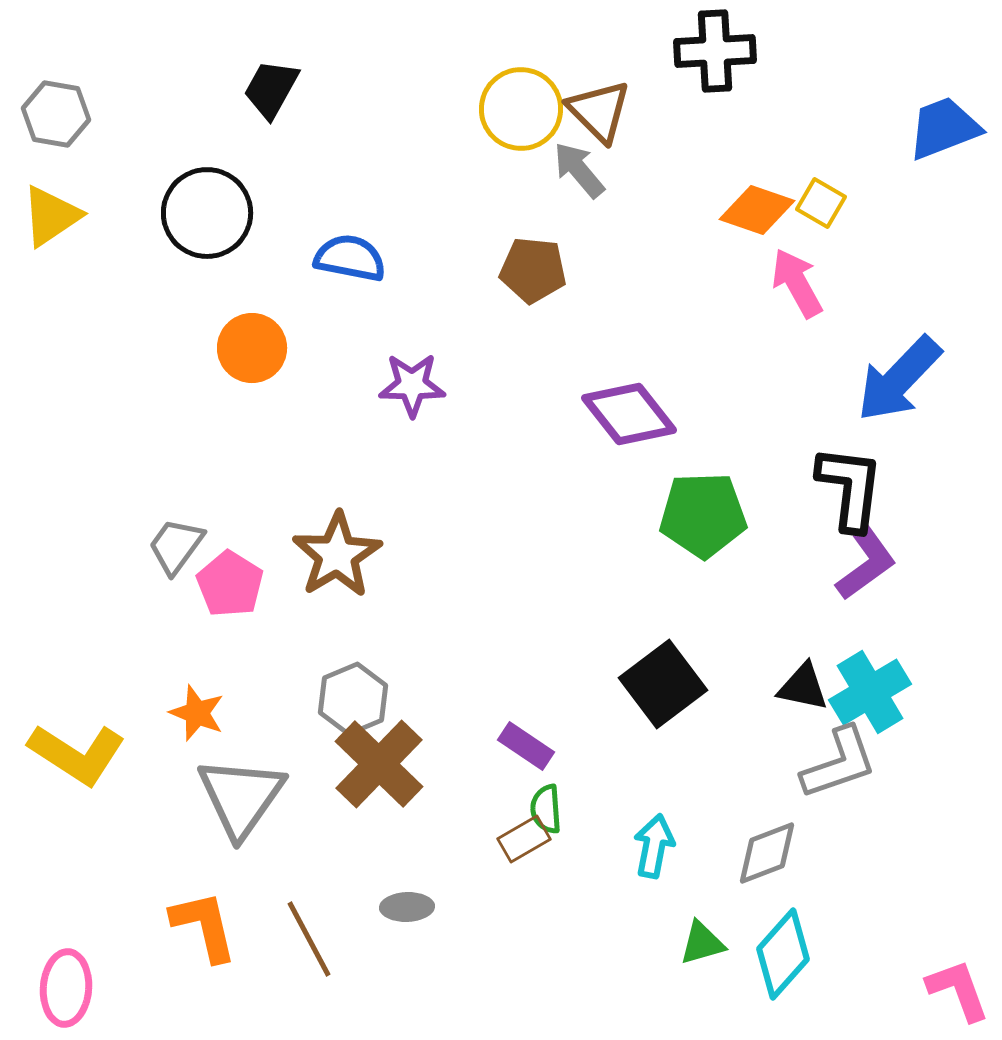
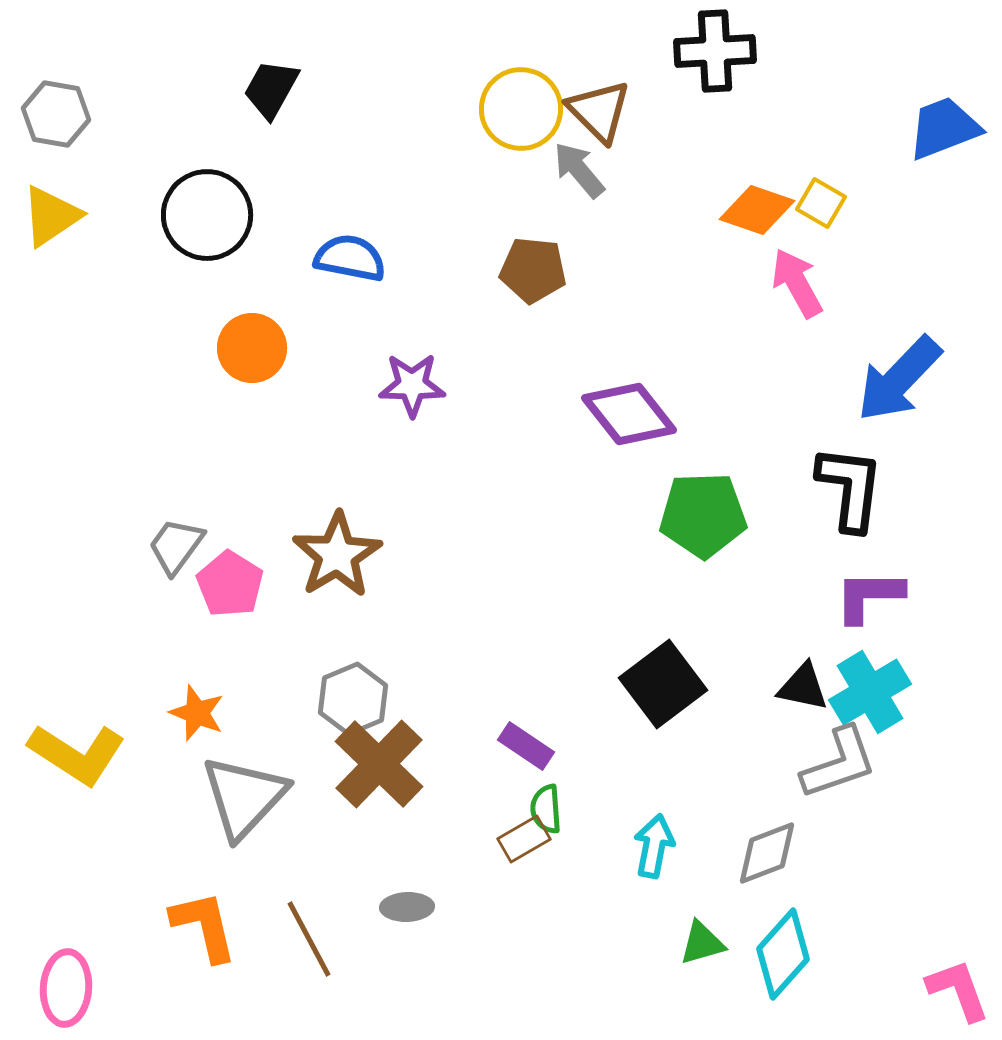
black circle at (207, 213): moved 2 px down
purple L-shape at (866, 564): moved 3 px right, 32 px down; rotated 144 degrees counterclockwise
gray triangle at (241, 797): moved 3 px right; rotated 8 degrees clockwise
